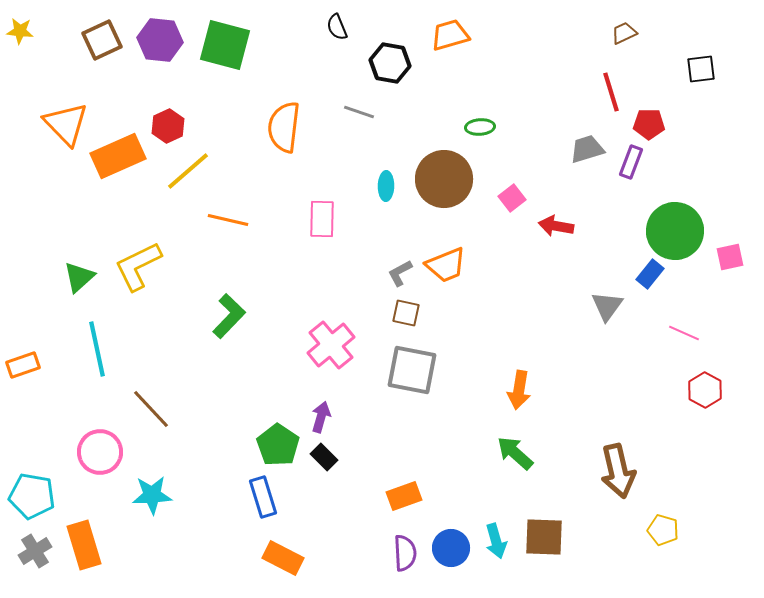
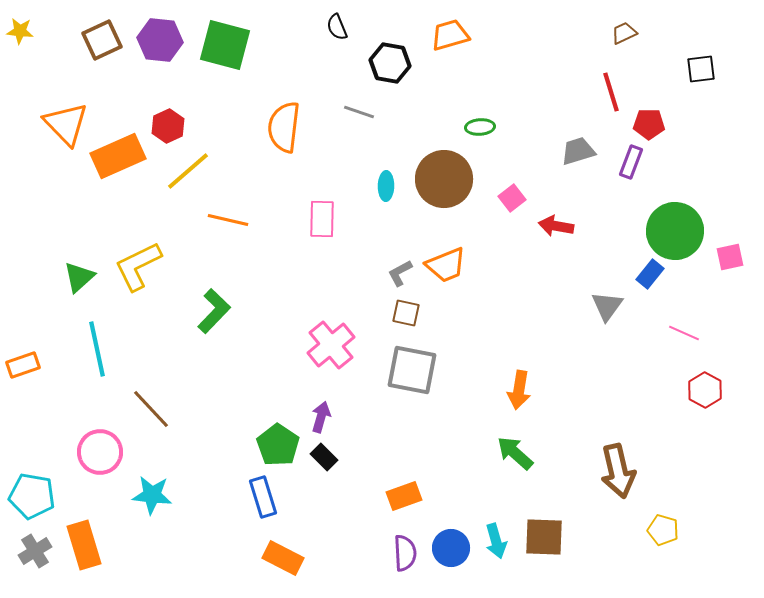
gray trapezoid at (587, 149): moved 9 px left, 2 px down
green L-shape at (229, 316): moved 15 px left, 5 px up
cyan star at (152, 495): rotated 9 degrees clockwise
